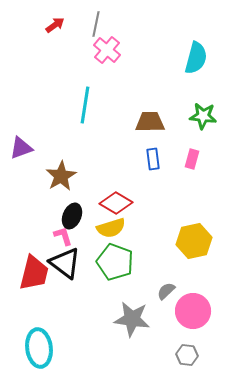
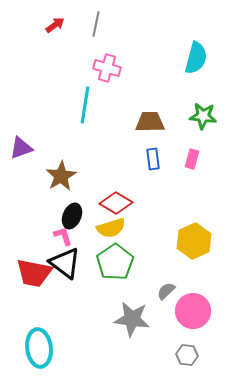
pink cross: moved 18 px down; rotated 24 degrees counterclockwise
yellow hexagon: rotated 12 degrees counterclockwise
green pentagon: rotated 18 degrees clockwise
red trapezoid: rotated 87 degrees clockwise
